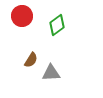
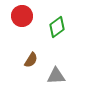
green diamond: moved 2 px down
gray triangle: moved 5 px right, 3 px down
